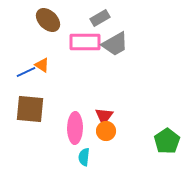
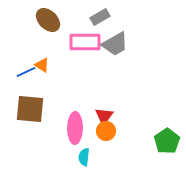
gray rectangle: moved 1 px up
